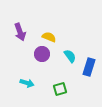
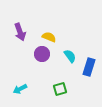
cyan arrow: moved 7 px left, 6 px down; rotated 136 degrees clockwise
